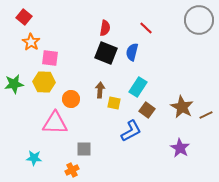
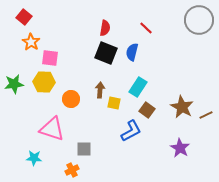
pink triangle: moved 3 px left, 6 px down; rotated 16 degrees clockwise
